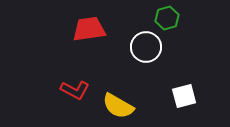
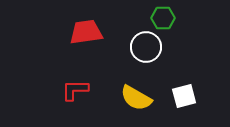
green hexagon: moved 4 px left; rotated 15 degrees clockwise
red trapezoid: moved 3 px left, 3 px down
red L-shape: rotated 152 degrees clockwise
yellow semicircle: moved 18 px right, 8 px up
